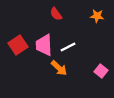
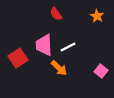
orange star: rotated 24 degrees clockwise
red square: moved 13 px down
